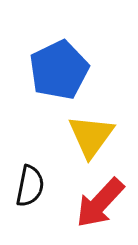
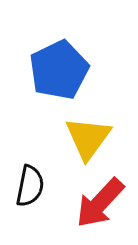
yellow triangle: moved 3 px left, 2 px down
